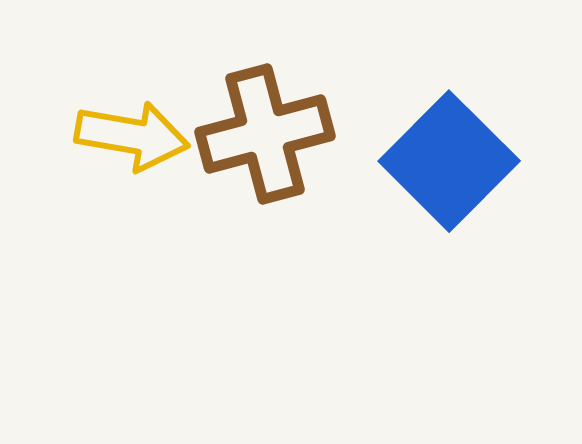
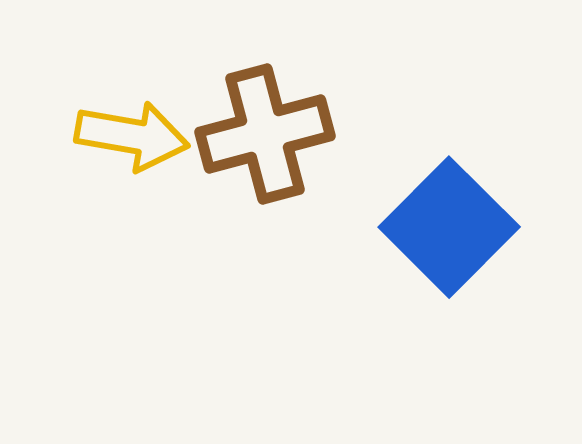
blue square: moved 66 px down
